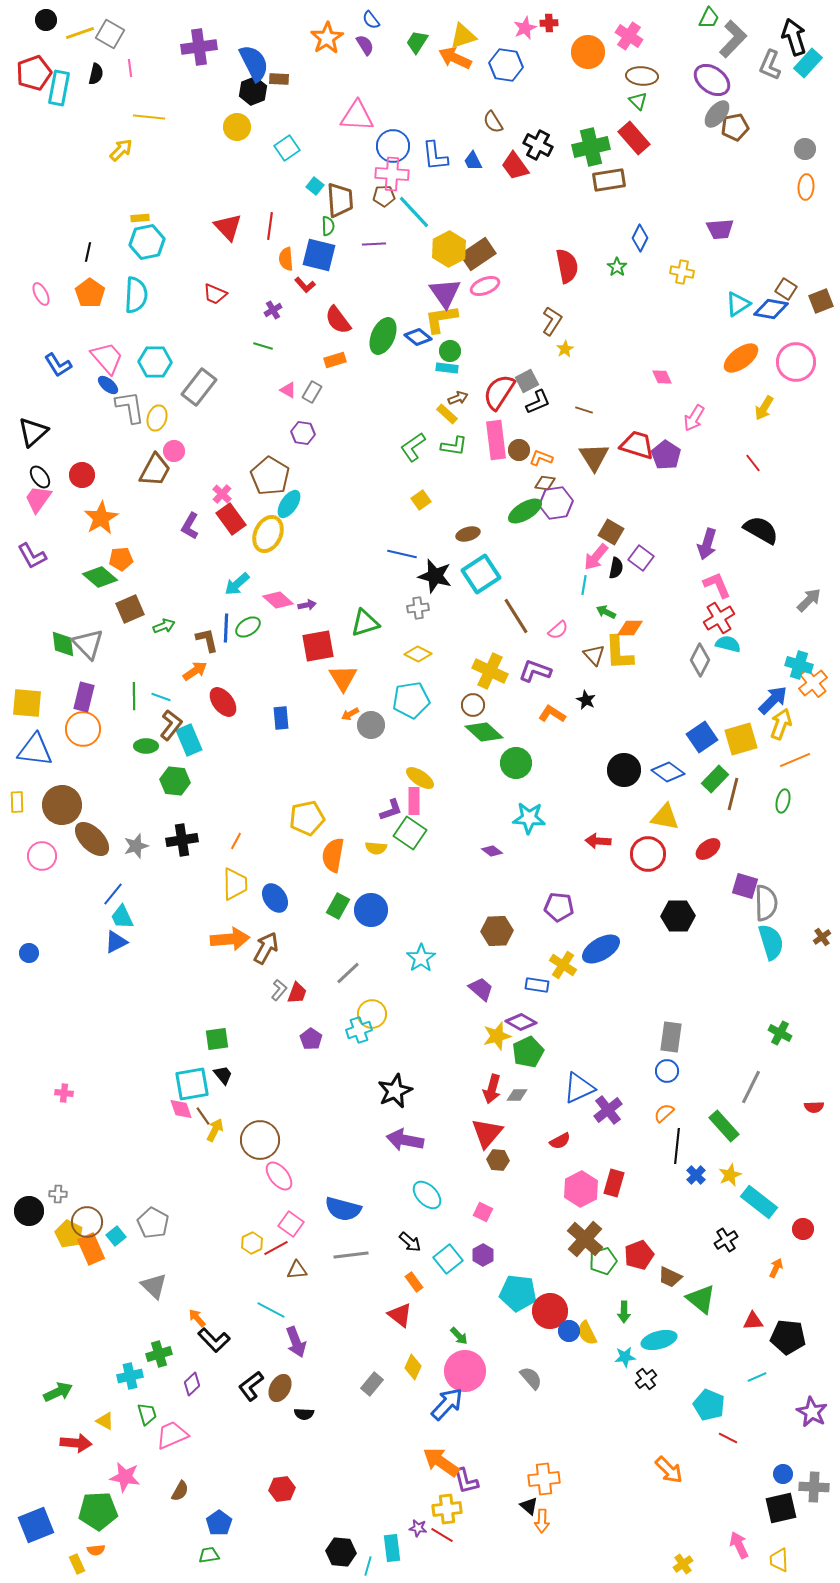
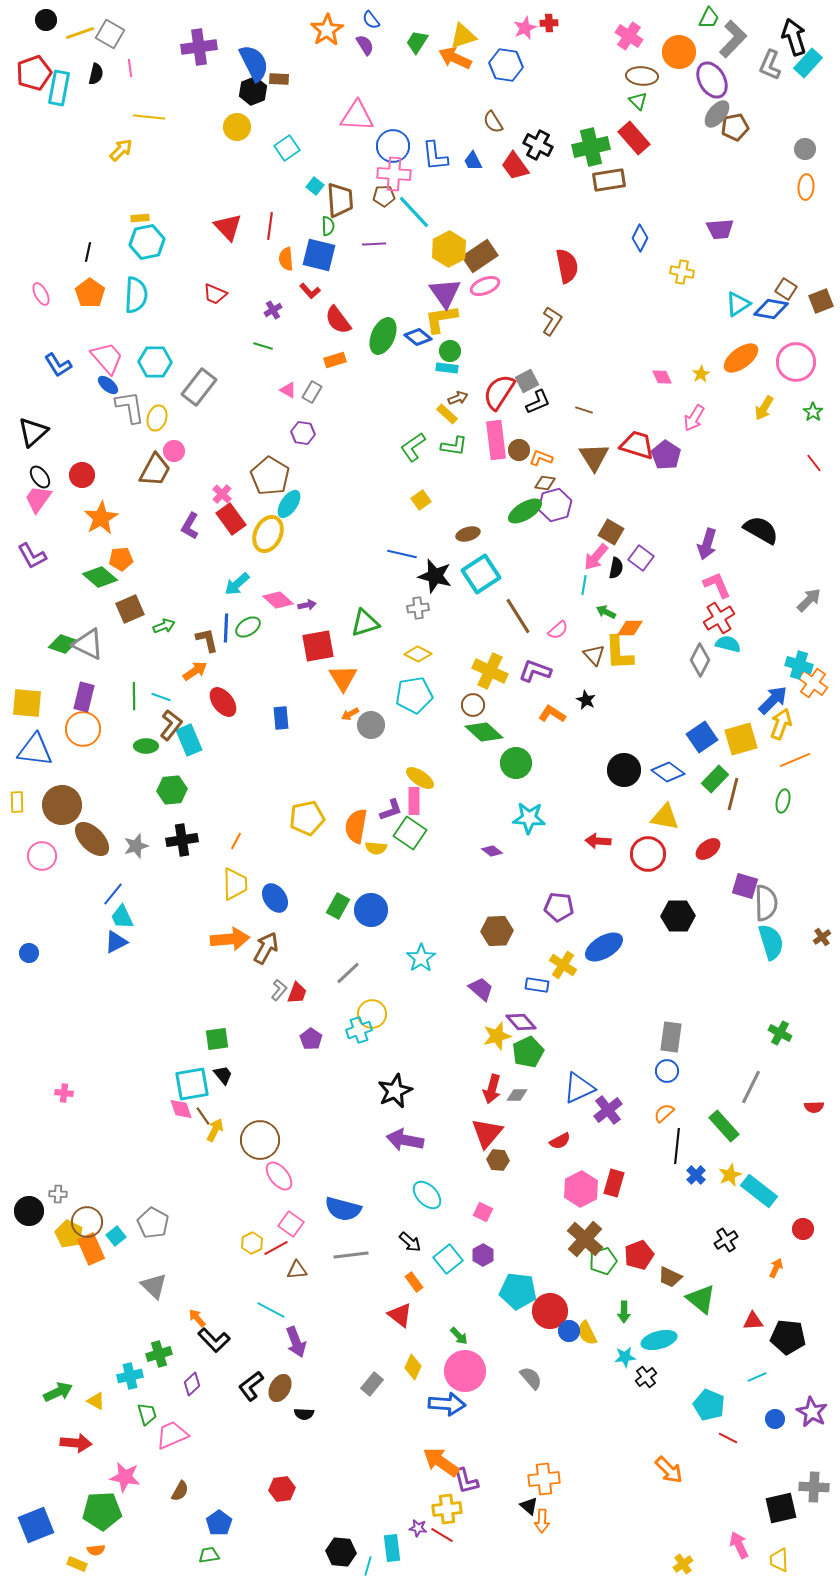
orange star at (327, 38): moved 8 px up
orange circle at (588, 52): moved 91 px right
purple ellipse at (712, 80): rotated 24 degrees clockwise
pink cross at (392, 174): moved 2 px right
brown rectangle at (478, 254): moved 2 px right, 2 px down
green star at (617, 267): moved 196 px right, 145 px down
red L-shape at (305, 285): moved 5 px right, 6 px down
yellow star at (565, 349): moved 136 px right, 25 px down
red line at (753, 463): moved 61 px right
purple hexagon at (556, 503): moved 1 px left, 2 px down; rotated 8 degrees counterclockwise
brown line at (516, 616): moved 2 px right
green diamond at (63, 644): rotated 64 degrees counterclockwise
gray triangle at (88, 644): rotated 20 degrees counterclockwise
orange cross at (813, 683): rotated 16 degrees counterclockwise
cyan pentagon at (411, 700): moved 3 px right, 5 px up
green hexagon at (175, 781): moved 3 px left, 9 px down; rotated 12 degrees counterclockwise
orange semicircle at (333, 855): moved 23 px right, 29 px up
blue ellipse at (601, 949): moved 3 px right, 2 px up
purple diamond at (521, 1022): rotated 20 degrees clockwise
cyan rectangle at (759, 1202): moved 11 px up
cyan pentagon at (518, 1293): moved 2 px up
black cross at (646, 1379): moved 2 px up
blue arrow at (447, 1404): rotated 51 degrees clockwise
yellow triangle at (105, 1421): moved 9 px left, 20 px up
blue circle at (783, 1474): moved 8 px left, 55 px up
green pentagon at (98, 1511): moved 4 px right
yellow rectangle at (77, 1564): rotated 42 degrees counterclockwise
